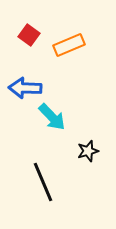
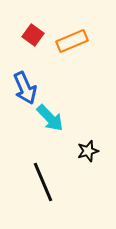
red square: moved 4 px right
orange rectangle: moved 3 px right, 4 px up
blue arrow: rotated 116 degrees counterclockwise
cyan arrow: moved 2 px left, 1 px down
